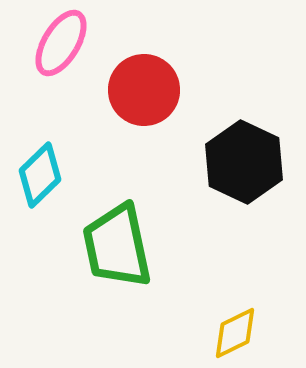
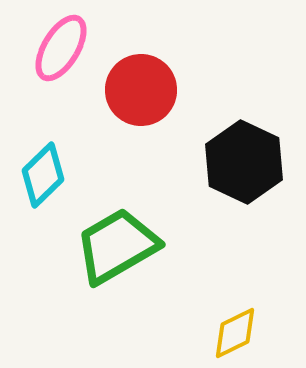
pink ellipse: moved 5 px down
red circle: moved 3 px left
cyan diamond: moved 3 px right
green trapezoid: rotated 72 degrees clockwise
